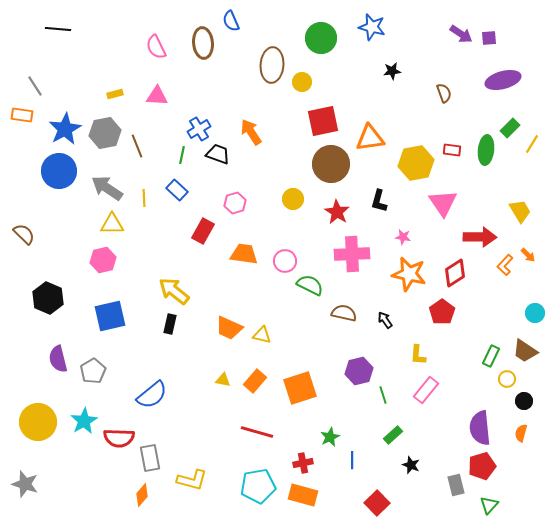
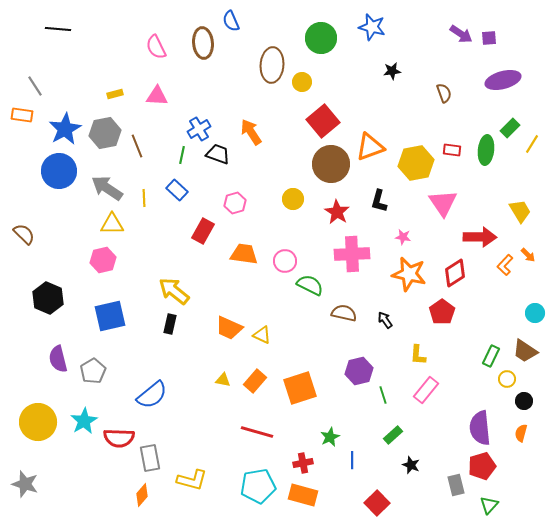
red square at (323, 121): rotated 28 degrees counterclockwise
orange triangle at (370, 138): moved 9 px down; rotated 12 degrees counterclockwise
yellow triangle at (262, 335): rotated 12 degrees clockwise
